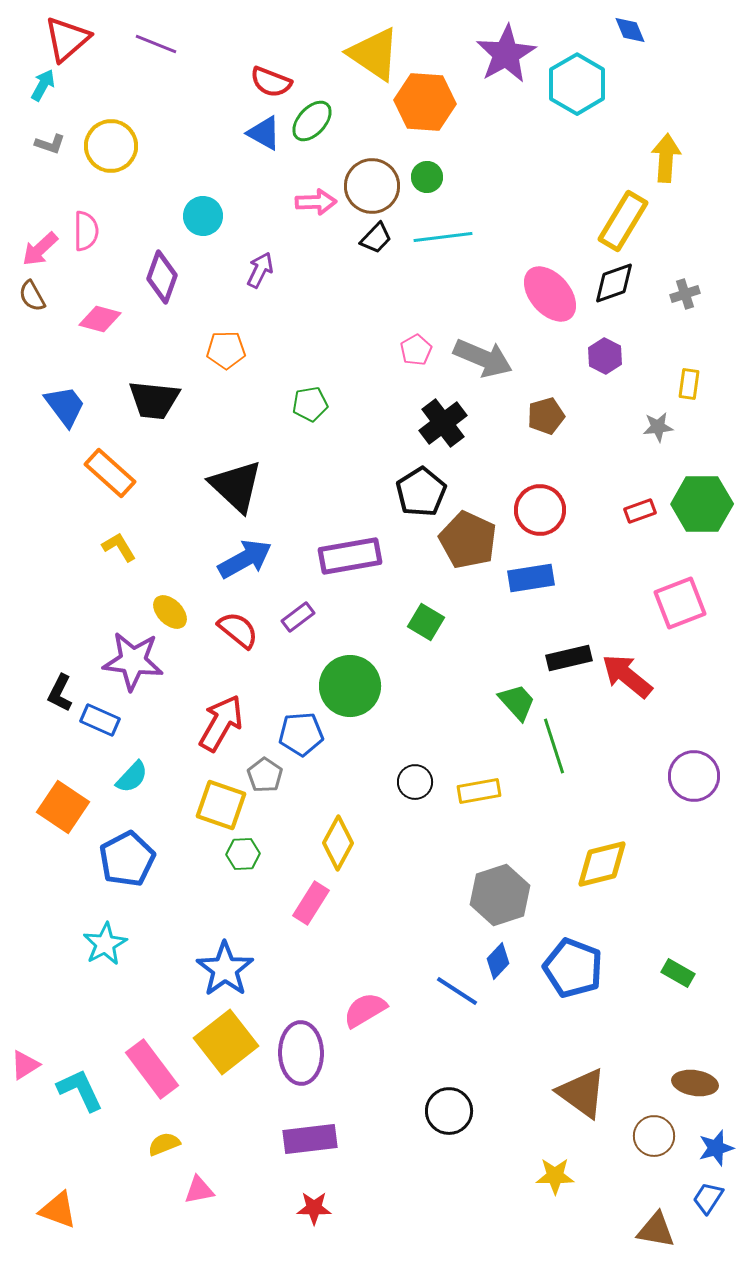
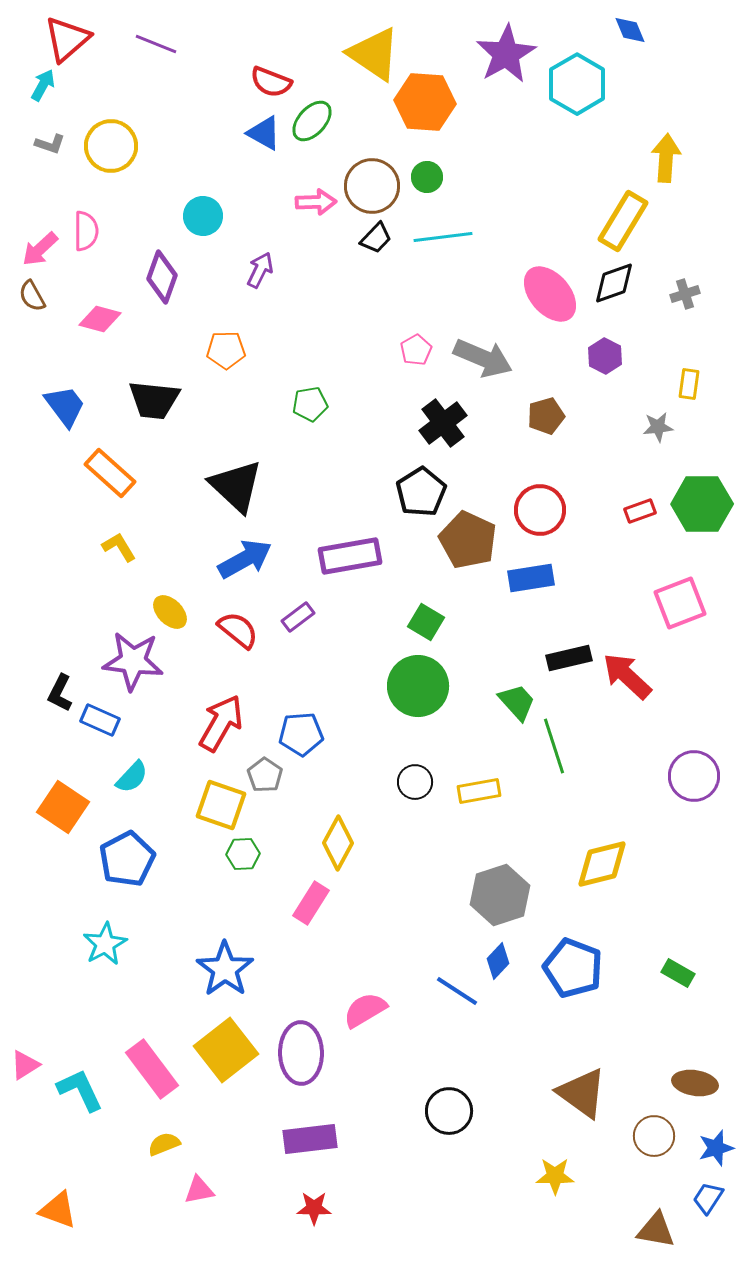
red arrow at (627, 676): rotated 4 degrees clockwise
green circle at (350, 686): moved 68 px right
yellow square at (226, 1042): moved 8 px down
